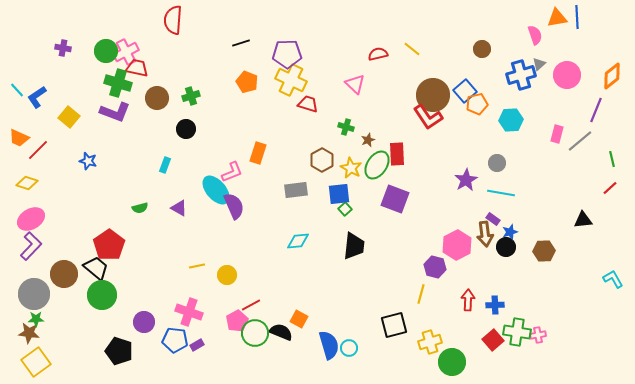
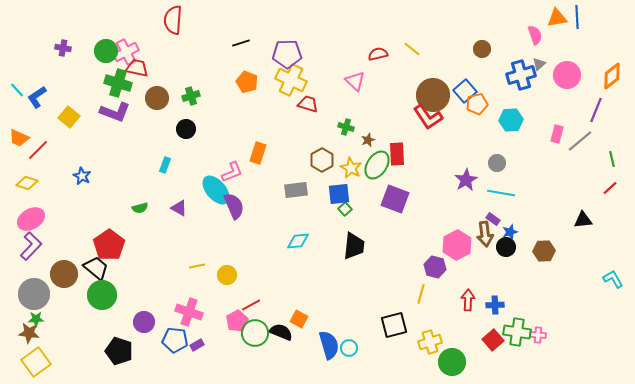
pink triangle at (355, 84): moved 3 px up
blue star at (88, 161): moved 6 px left, 15 px down; rotated 12 degrees clockwise
pink cross at (538, 335): rotated 14 degrees clockwise
